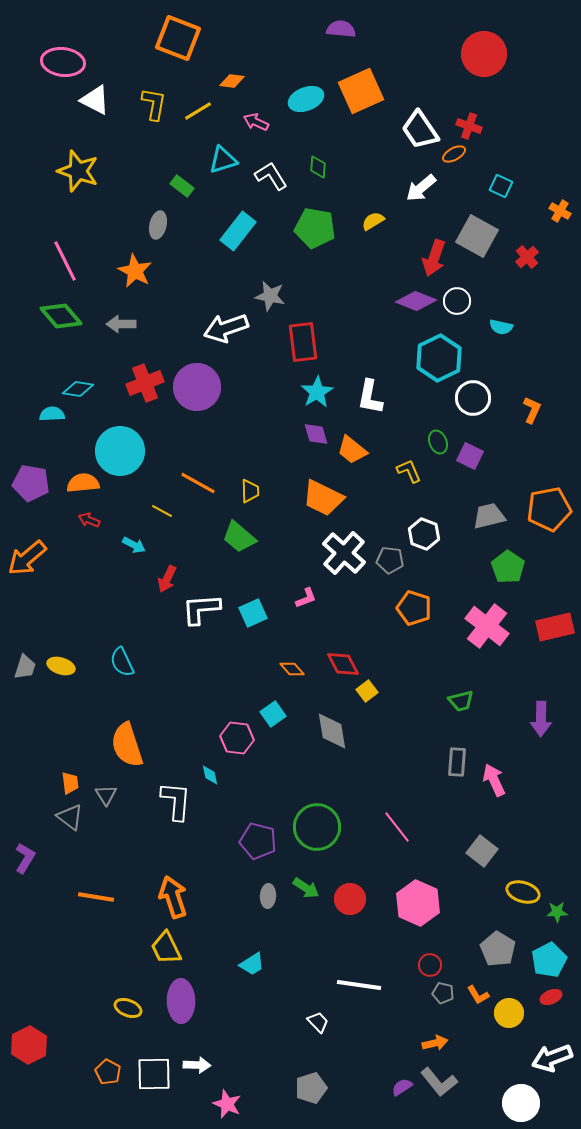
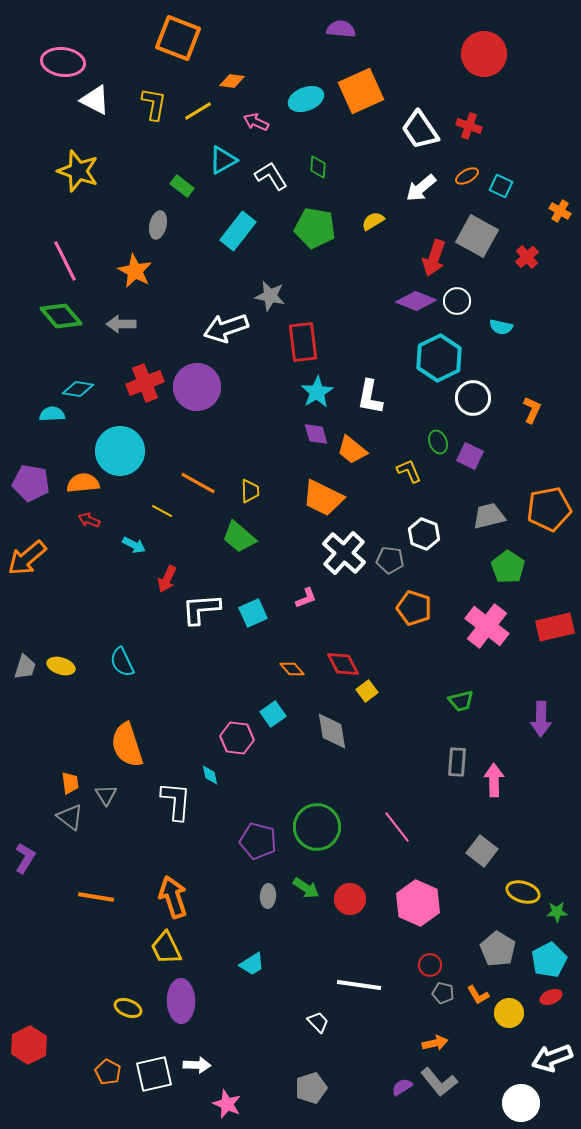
orange ellipse at (454, 154): moved 13 px right, 22 px down
cyan triangle at (223, 160): rotated 12 degrees counterclockwise
pink arrow at (494, 780): rotated 24 degrees clockwise
white square at (154, 1074): rotated 12 degrees counterclockwise
